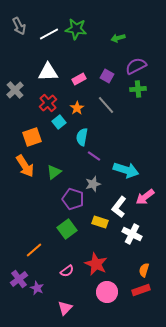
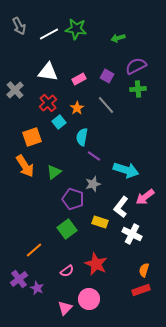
white triangle: rotated 10 degrees clockwise
white L-shape: moved 2 px right
pink circle: moved 18 px left, 7 px down
